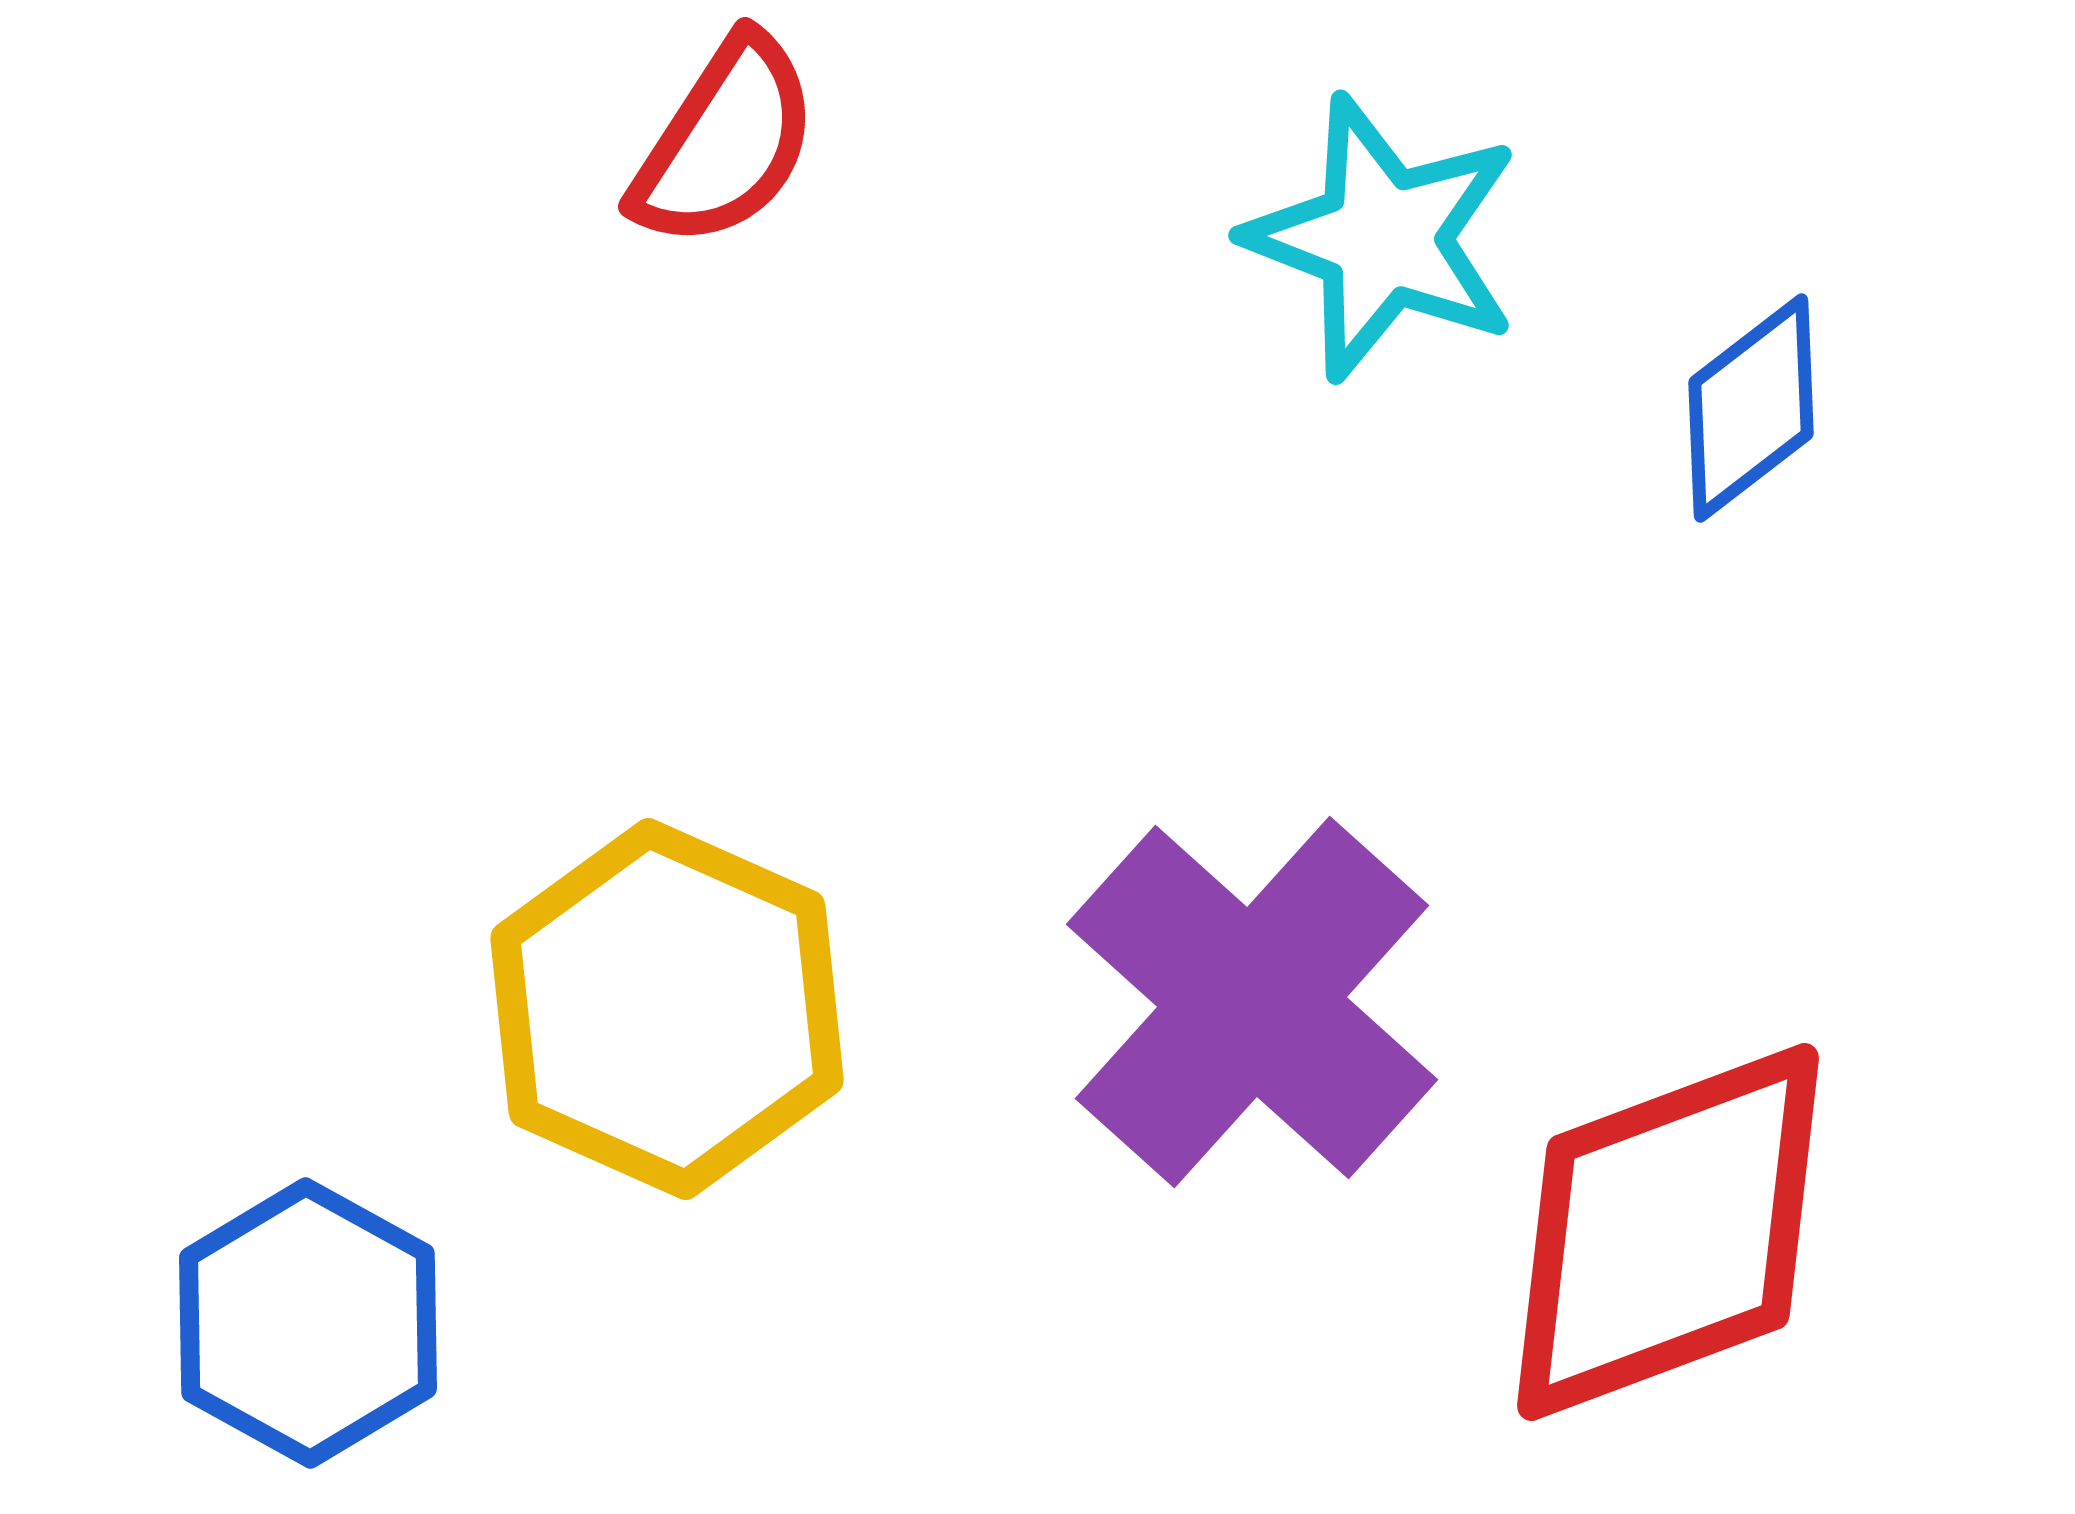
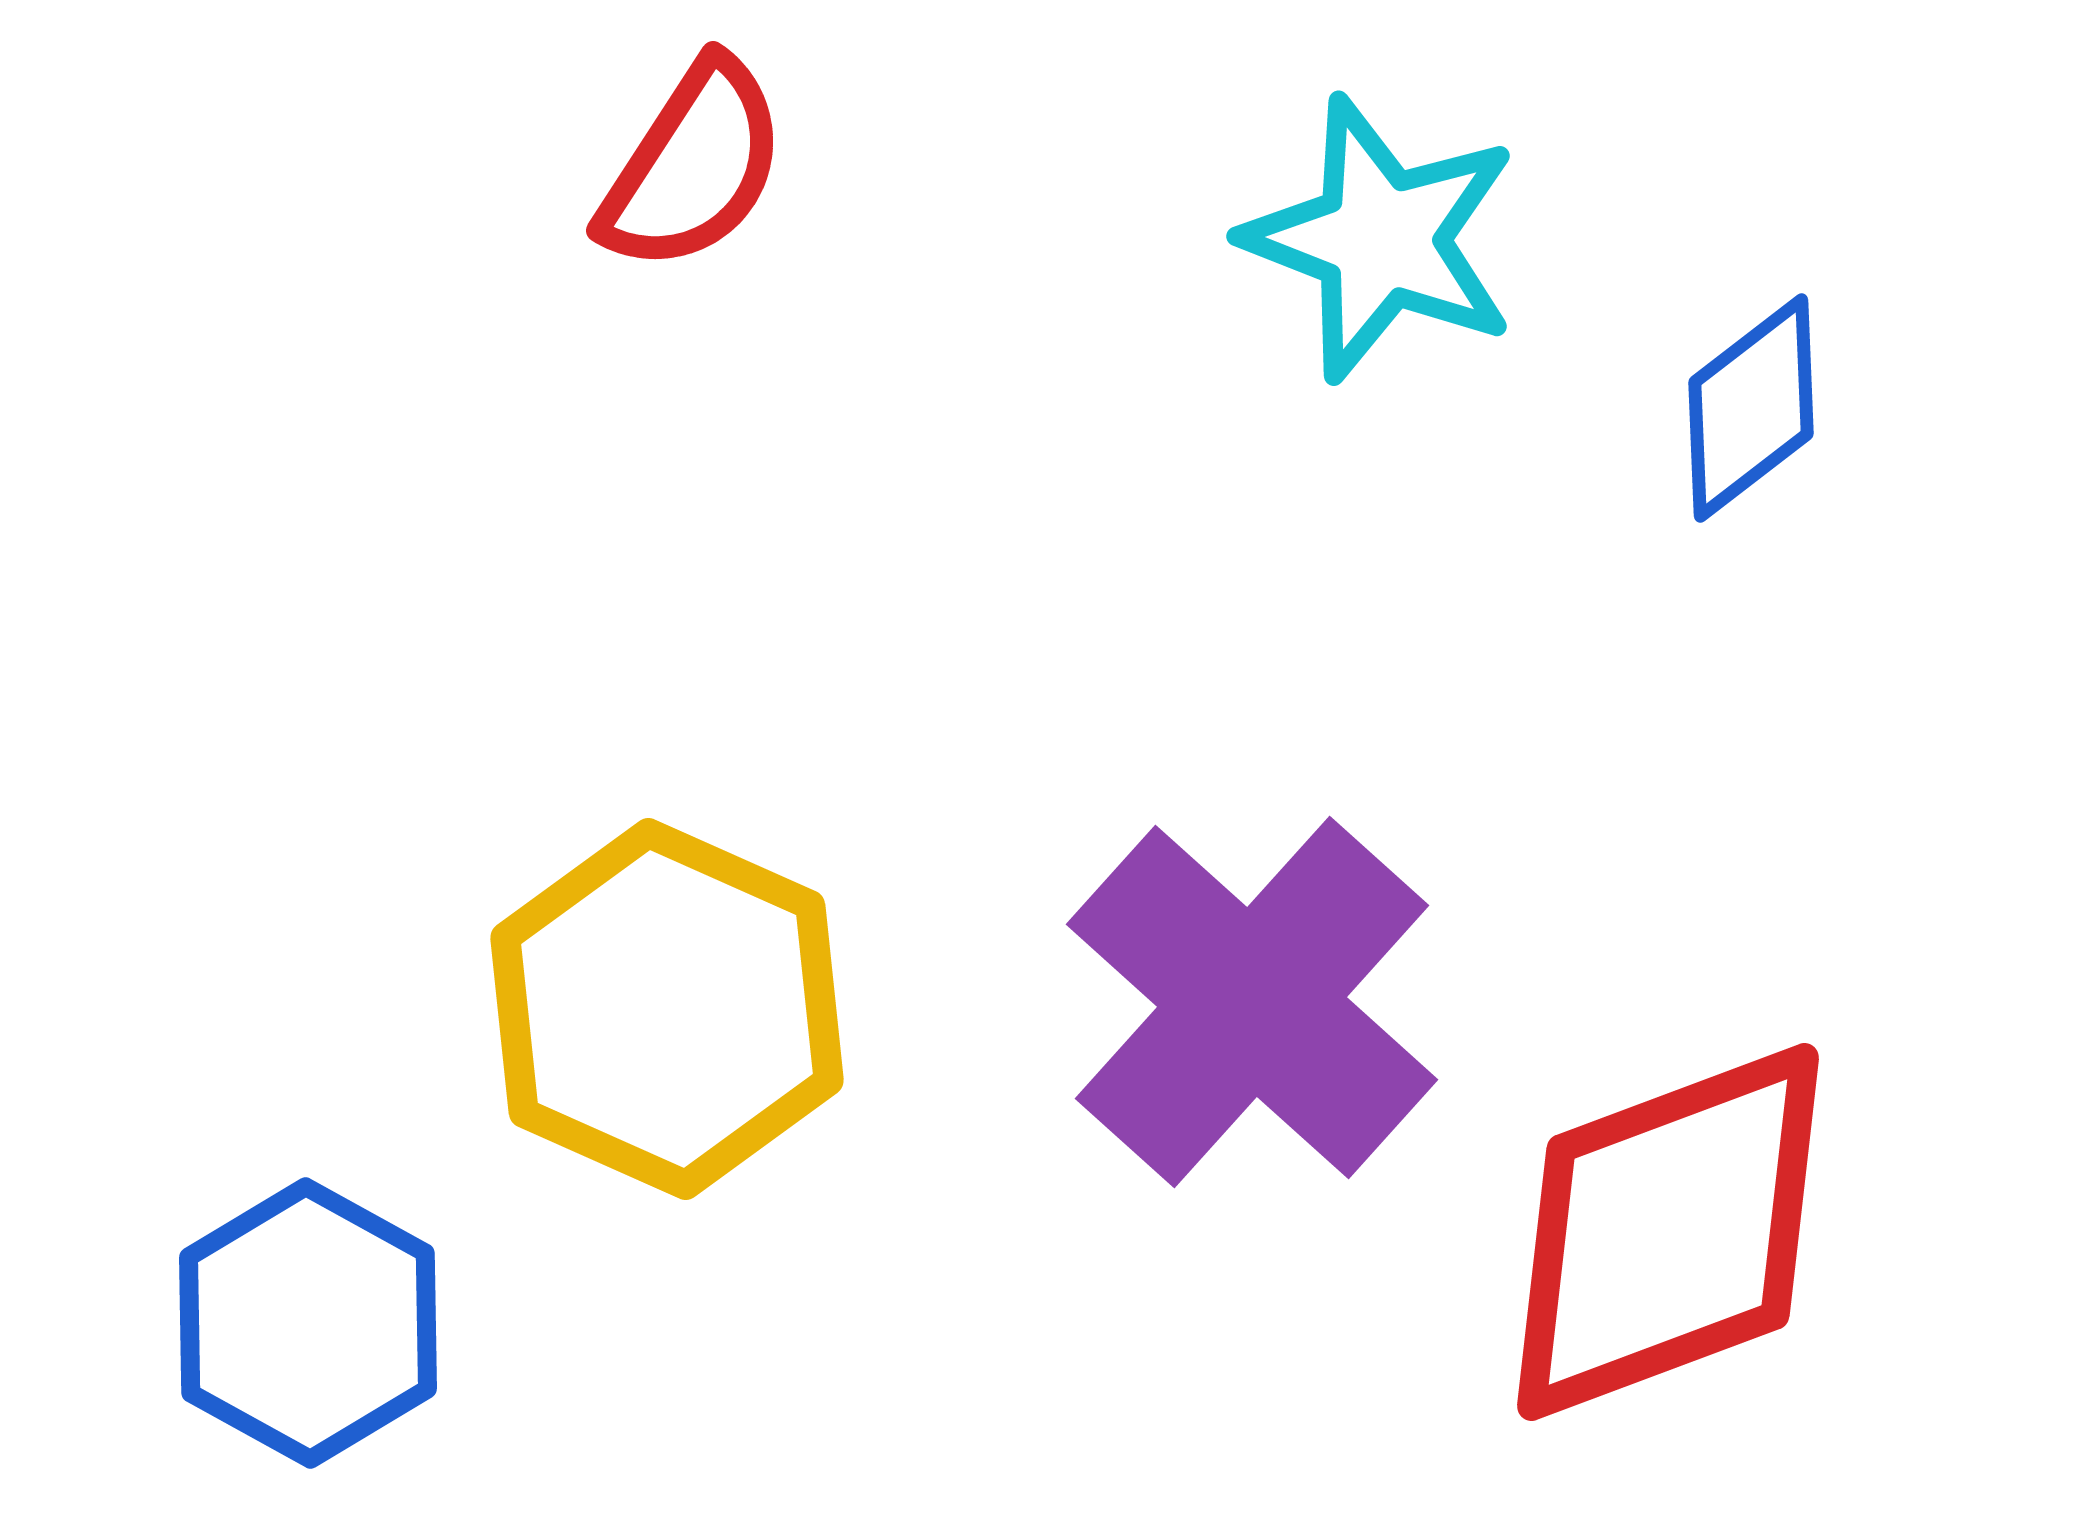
red semicircle: moved 32 px left, 24 px down
cyan star: moved 2 px left, 1 px down
